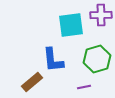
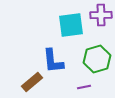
blue L-shape: moved 1 px down
